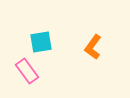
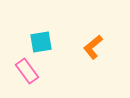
orange L-shape: rotated 15 degrees clockwise
